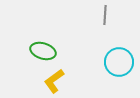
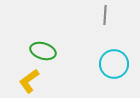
cyan circle: moved 5 px left, 2 px down
yellow L-shape: moved 25 px left
